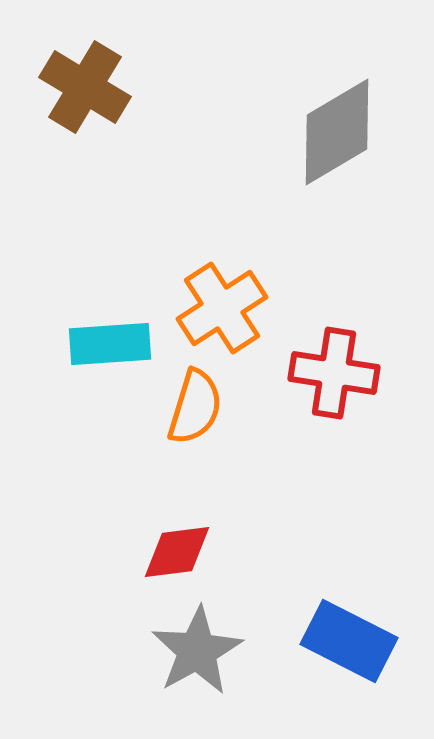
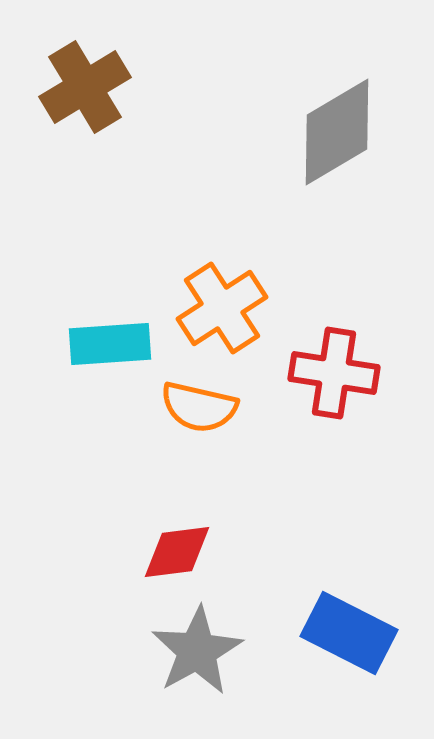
brown cross: rotated 28 degrees clockwise
orange semicircle: moved 4 px right; rotated 86 degrees clockwise
blue rectangle: moved 8 px up
